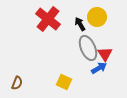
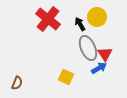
yellow square: moved 2 px right, 5 px up
